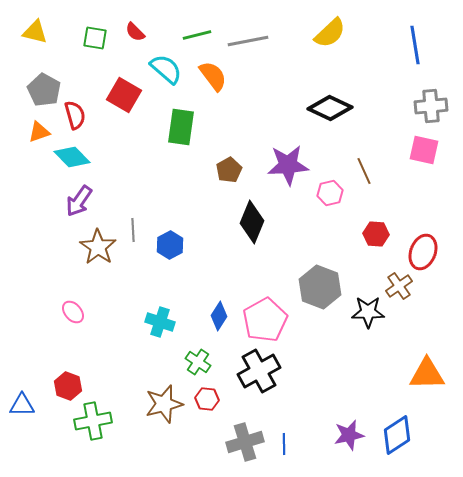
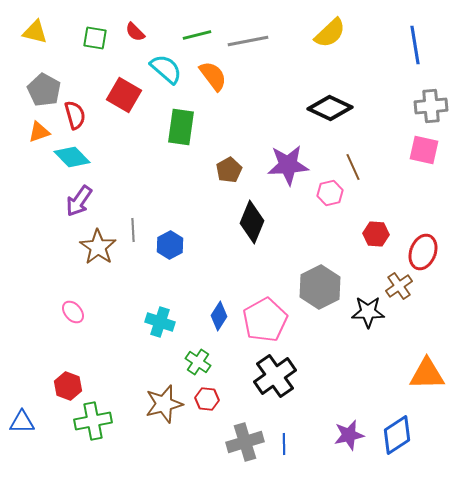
brown line at (364, 171): moved 11 px left, 4 px up
gray hexagon at (320, 287): rotated 12 degrees clockwise
black cross at (259, 371): moved 16 px right, 5 px down; rotated 6 degrees counterclockwise
blue triangle at (22, 405): moved 17 px down
